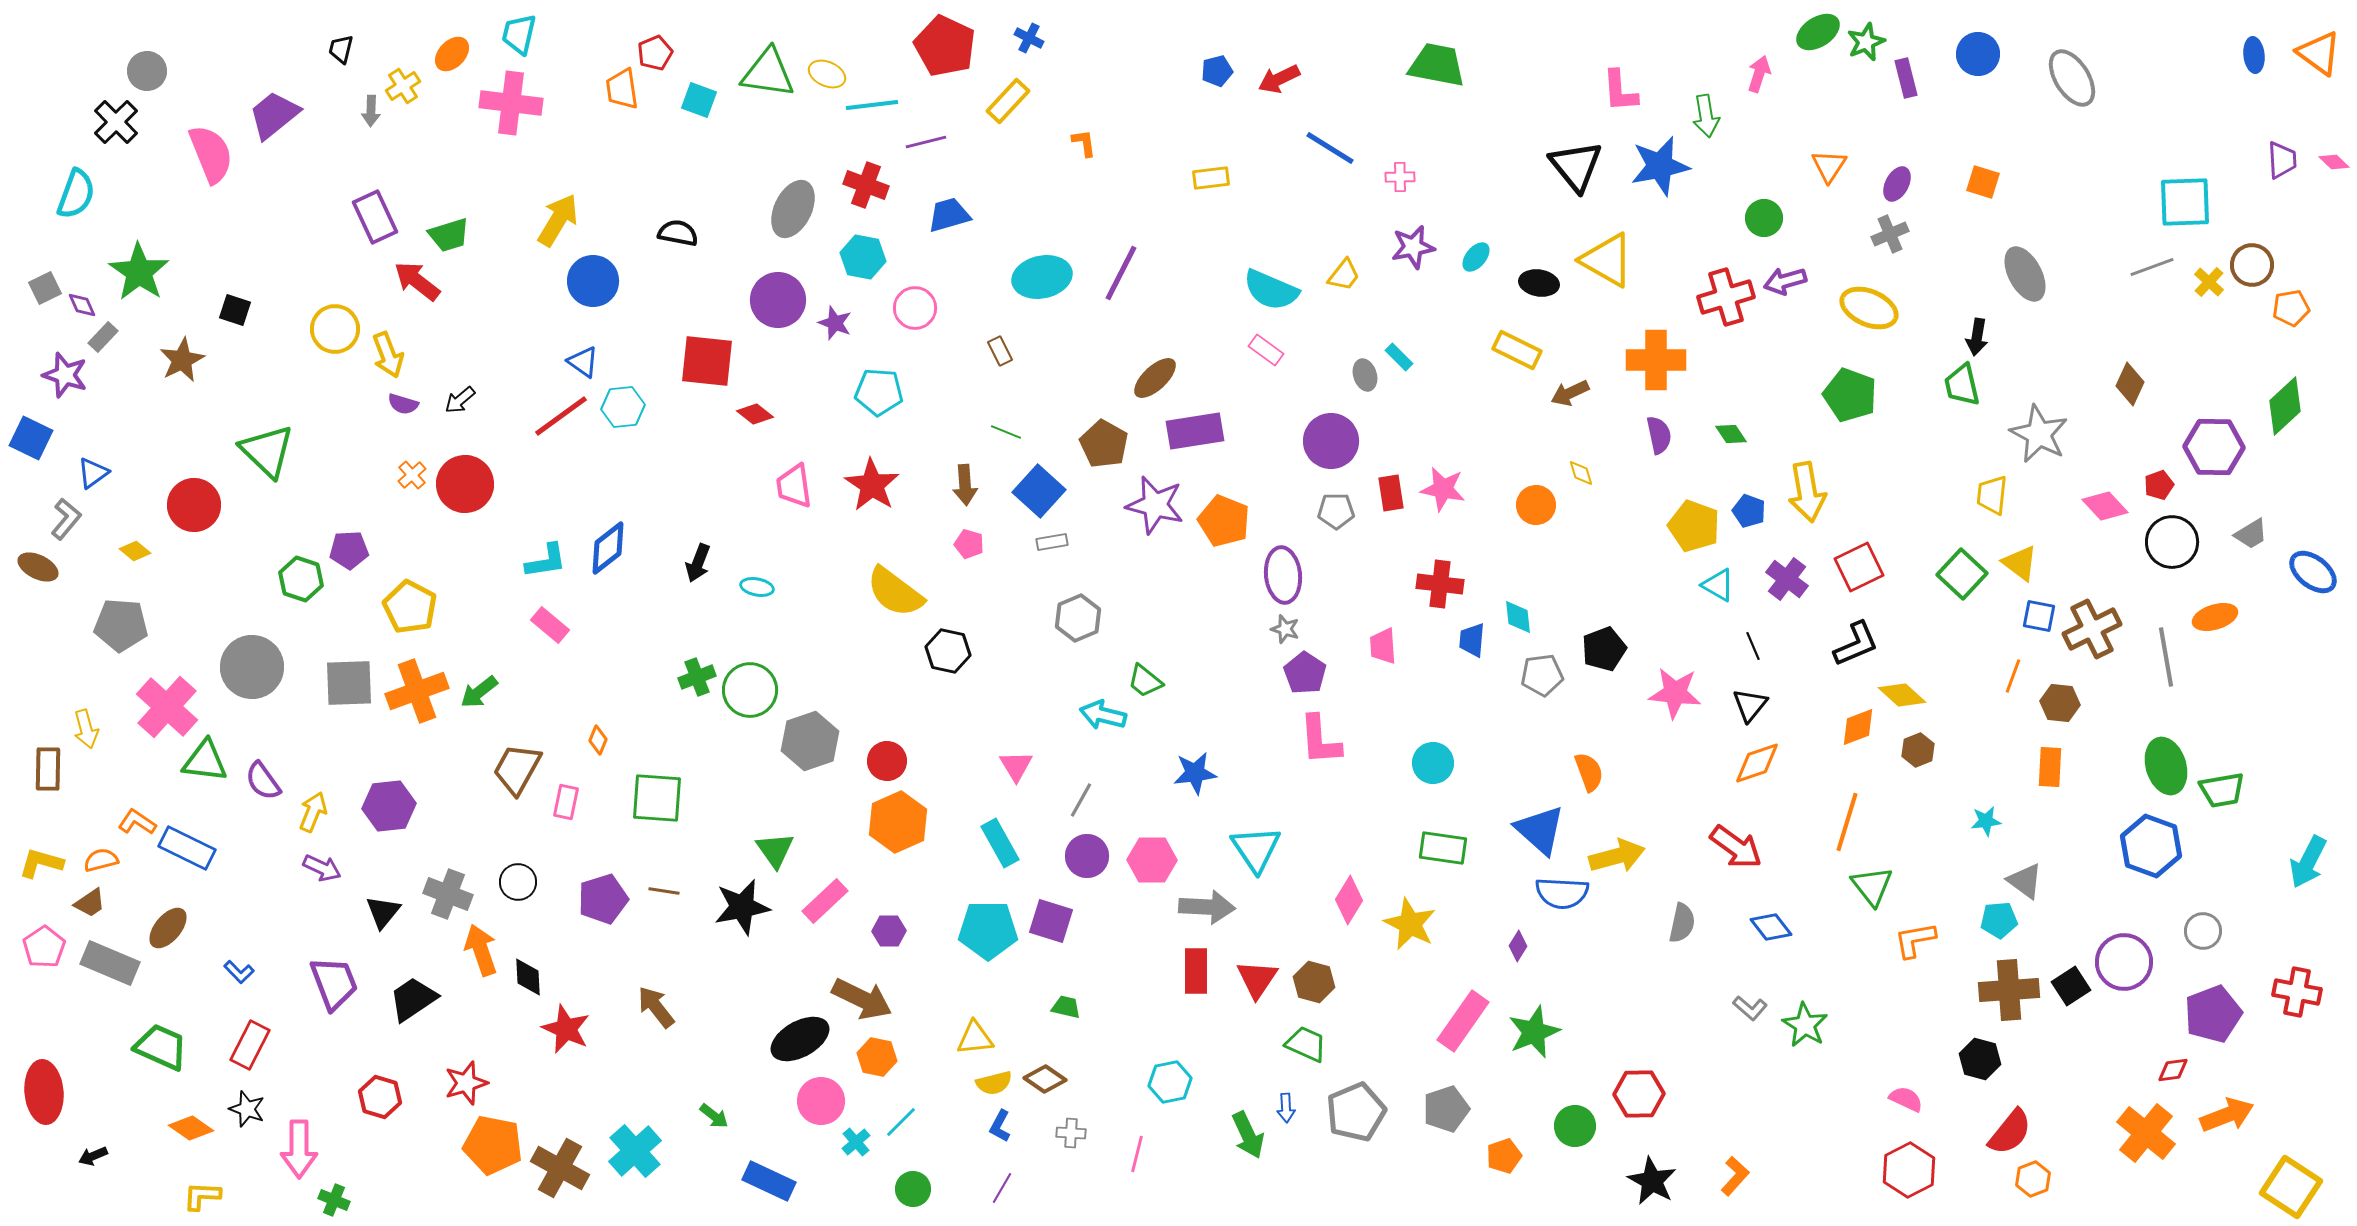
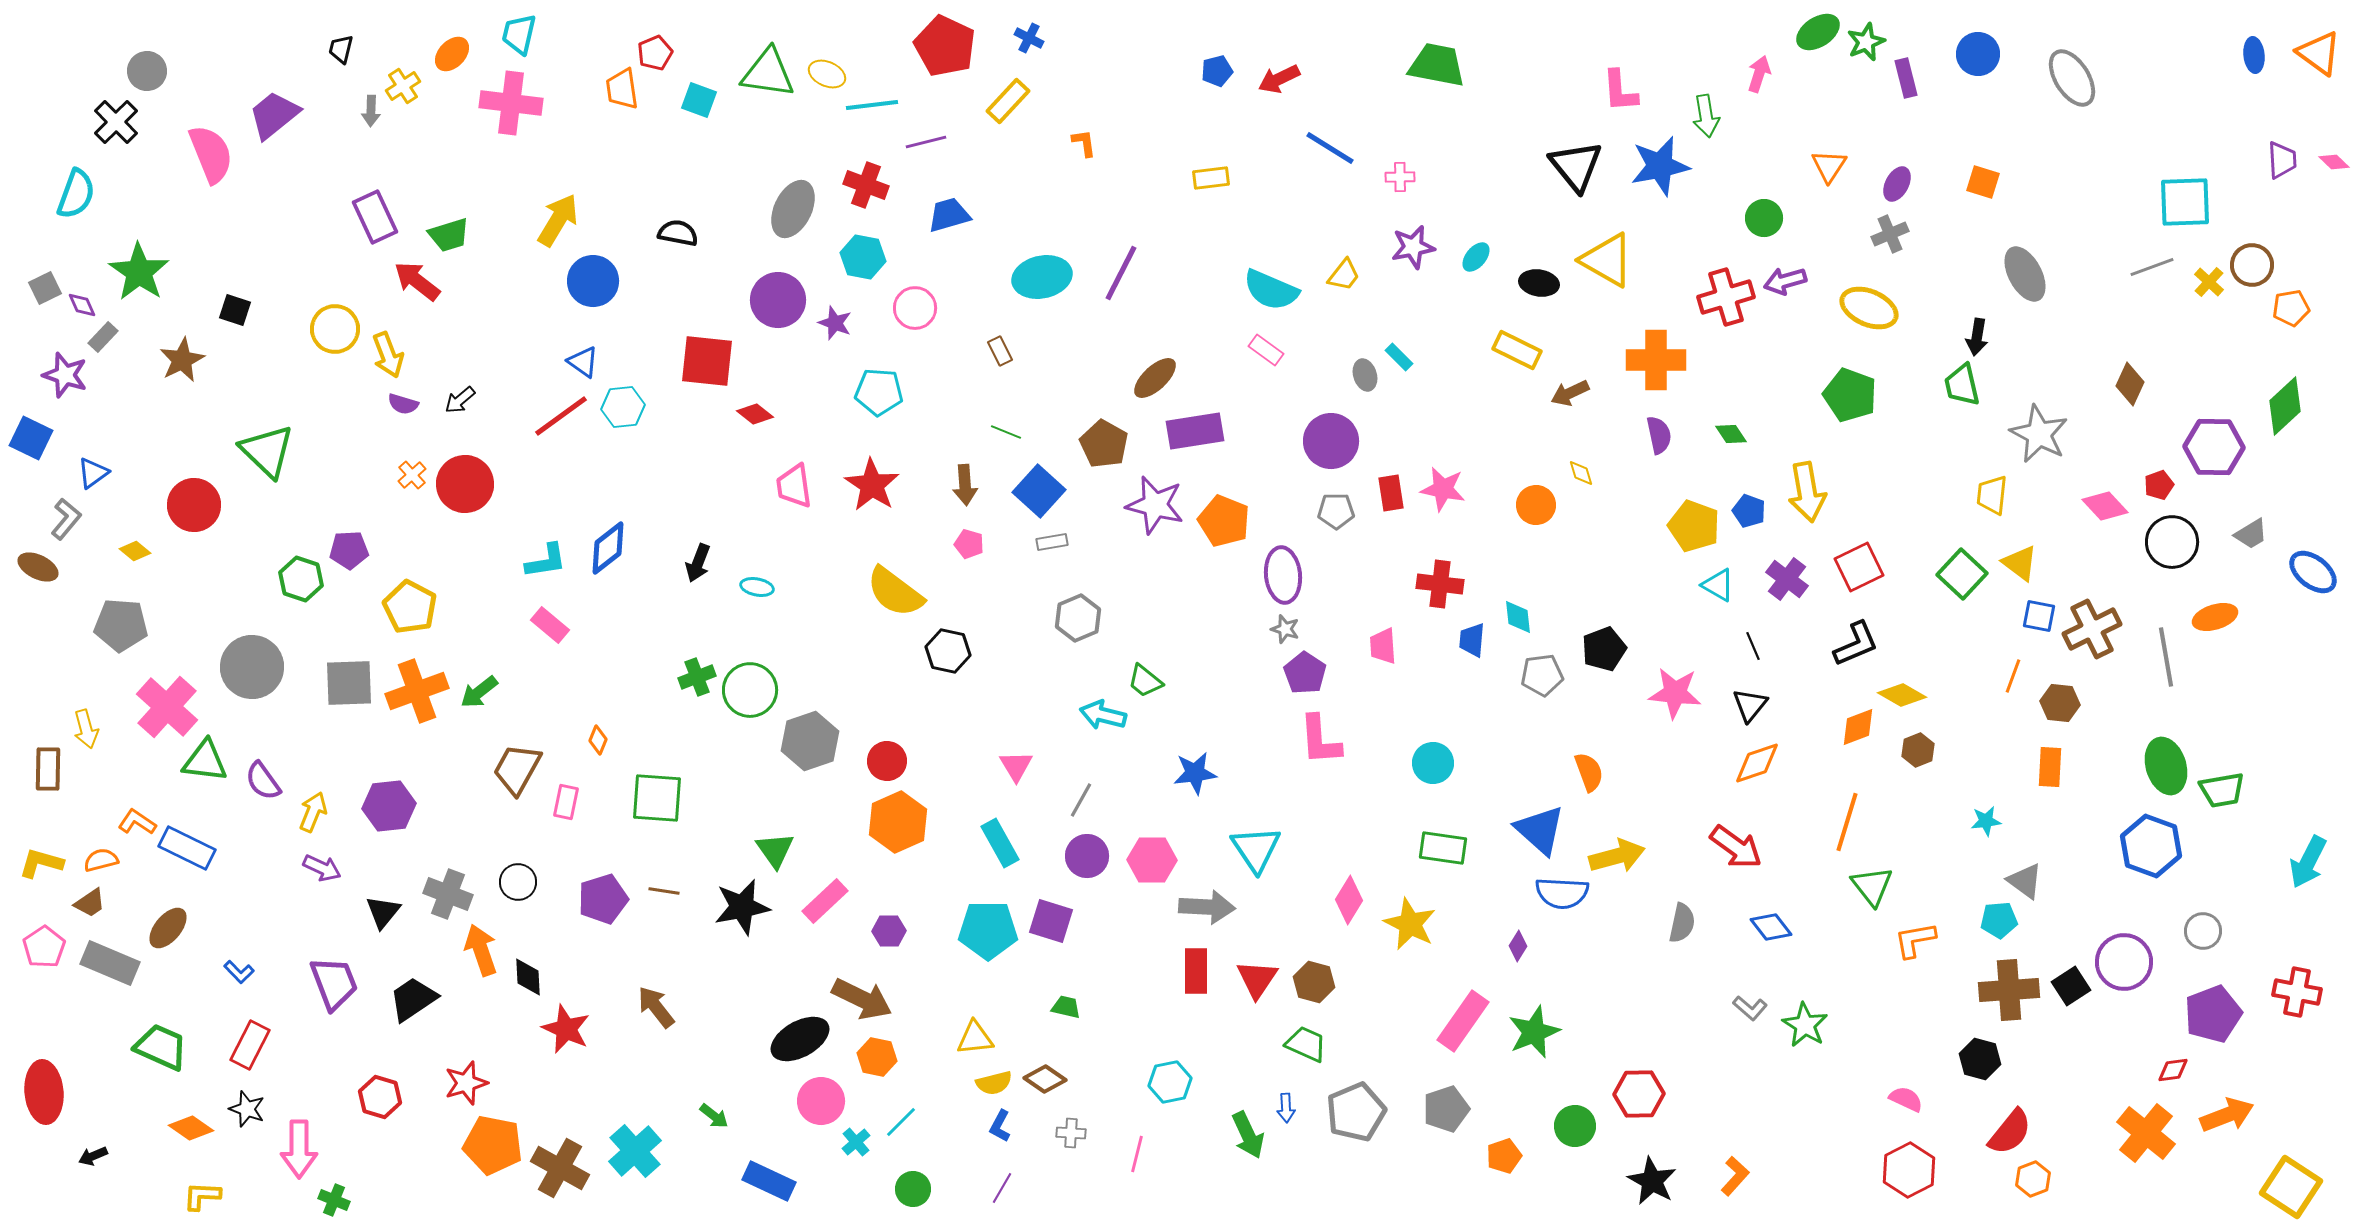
yellow diamond at (1902, 695): rotated 12 degrees counterclockwise
